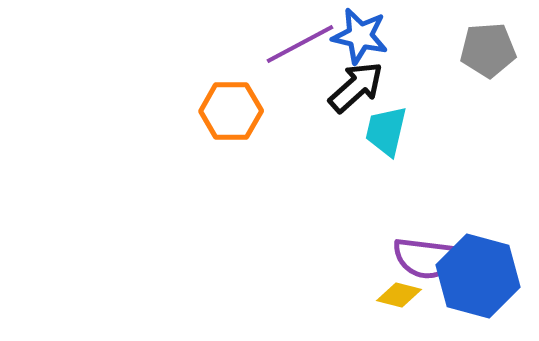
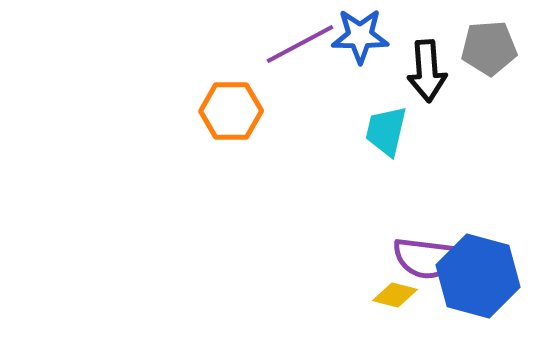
blue star: rotated 12 degrees counterclockwise
gray pentagon: moved 1 px right, 2 px up
black arrow: moved 71 px right, 16 px up; rotated 128 degrees clockwise
yellow diamond: moved 4 px left
